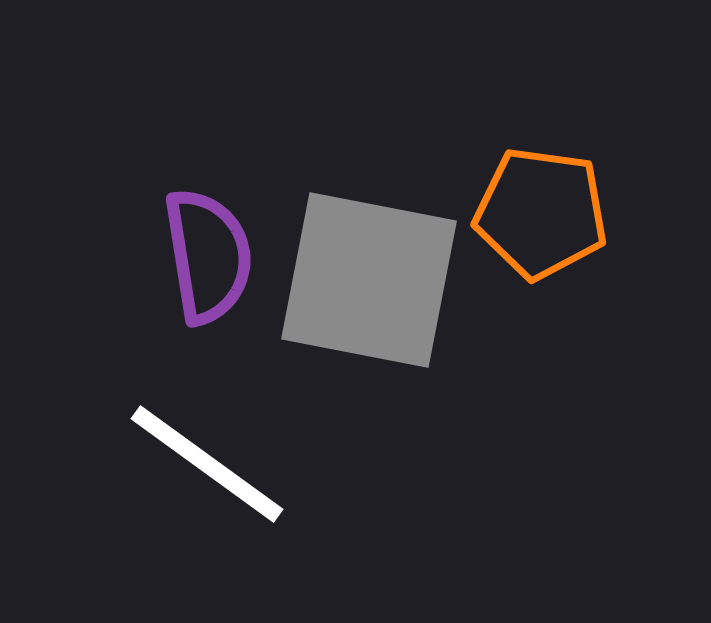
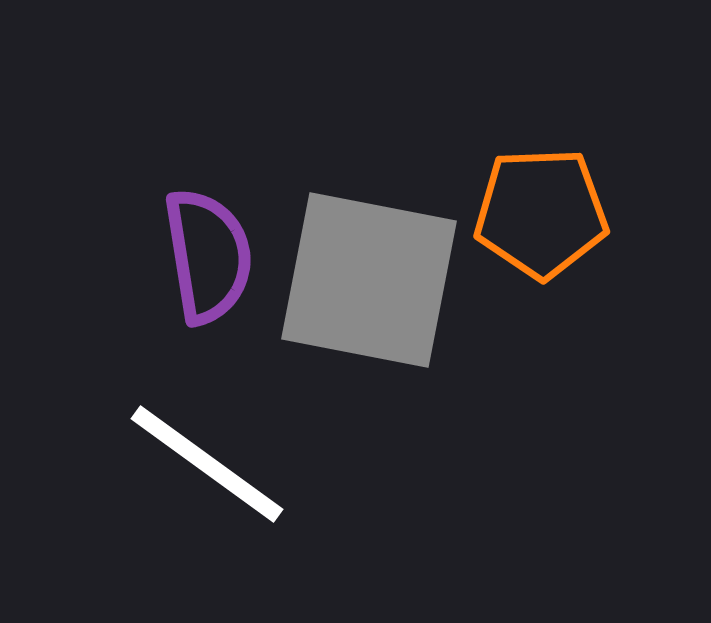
orange pentagon: rotated 10 degrees counterclockwise
